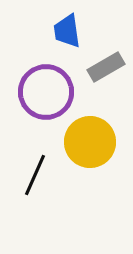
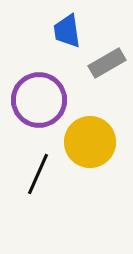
gray rectangle: moved 1 px right, 4 px up
purple circle: moved 7 px left, 8 px down
black line: moved 3 px right, 1 px up
